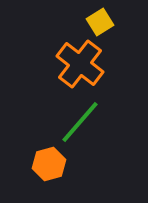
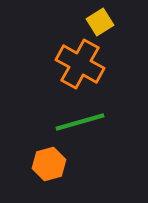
orange cross: rotated 9 degrees counterclockwise
green line: rotated 33 degrees clockwise
